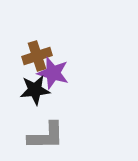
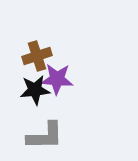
purple star: moved 4 px right, 6 px down; rotated 12 degrees counterclockwise
gray L-shape: moved 1 px left
